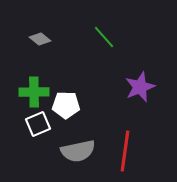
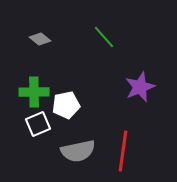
white pentagon: rotated 12 degrees counterclockwise
red line: moved 2 px left
